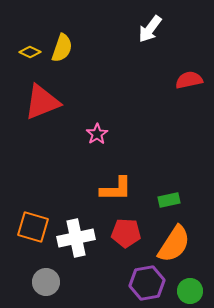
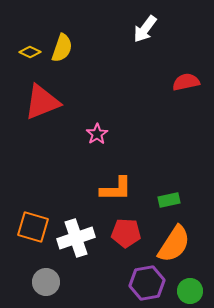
white arrow: moved 5 px left
red semicircle: moved 3 px left, 2 px down
white cross: rotated 6 degrees counterclockwise
